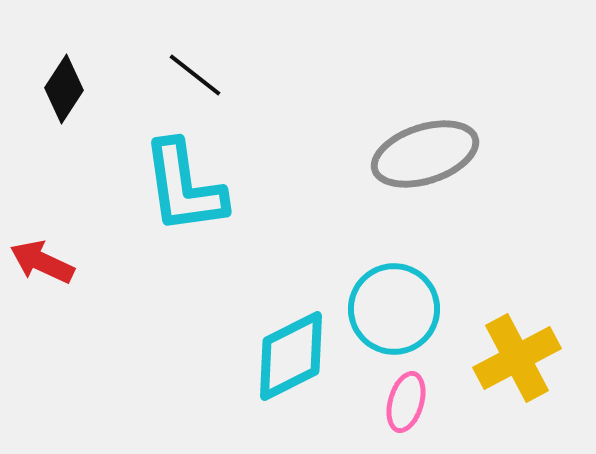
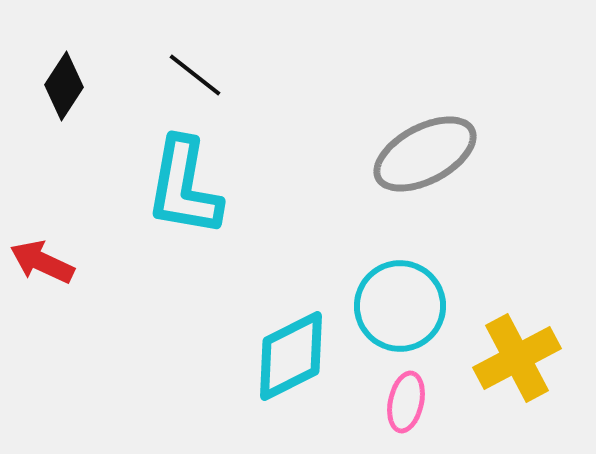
black diamond: moved 3 px up
gray ellipse: rotated 10 degrees counterclockwise
cyan L-shape: rotated 18 degrees clockwise
cyan circle: moved 6 px right, 3 px up
pink ellipse: rotated 4 degrees counterclockwise
